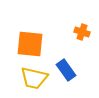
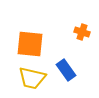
yellow trapezoid: moved 2 px left
